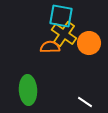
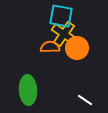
orange circle: moved 12 px left, 5 px down
white line: moved 2 px up
